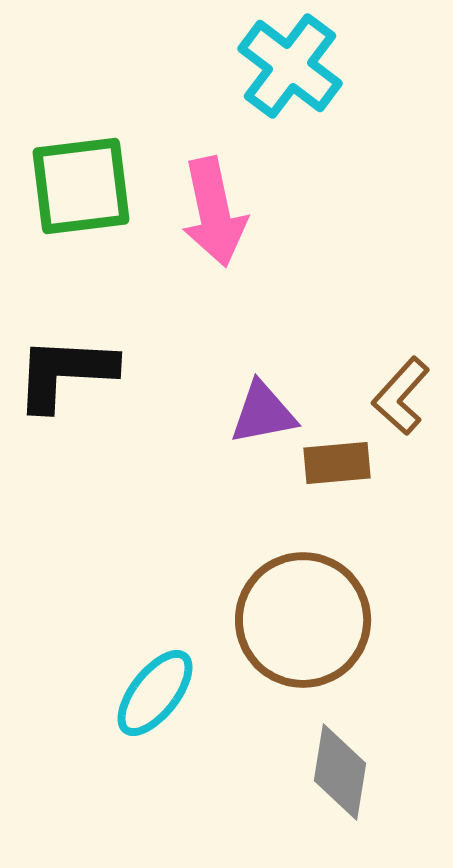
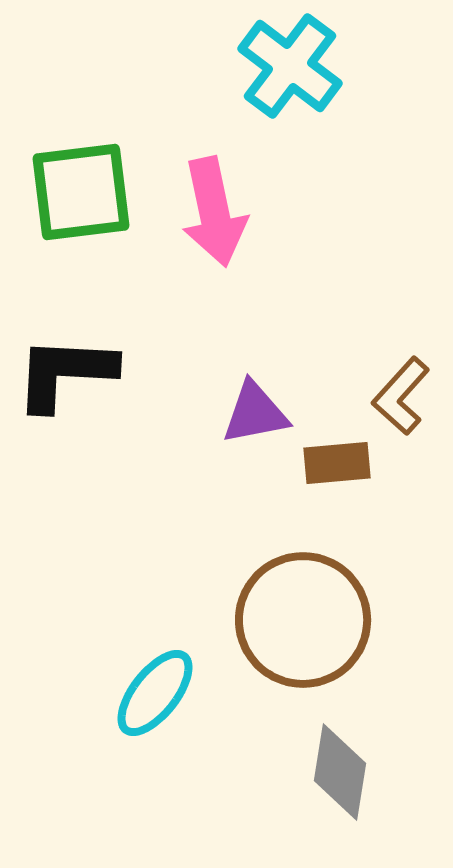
green square: moved 6 px down
purple triangle: moved 8 px left
